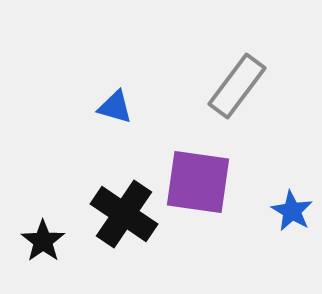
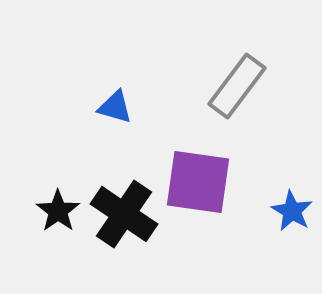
black star: moved 15 px right, 30 px up
